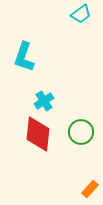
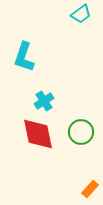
red diamond: rotated 18 degrees counterclockwise
